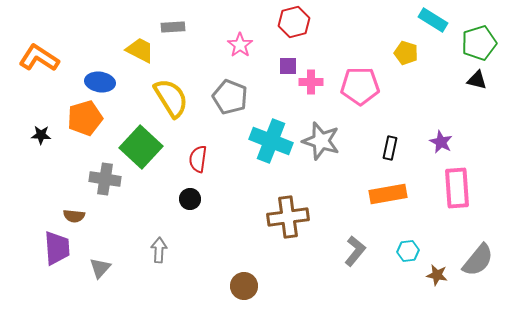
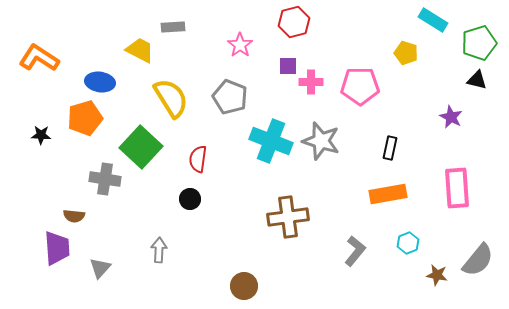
purple star: moved 10 px right, 25 px up
cyan hexagon: moved 8 px up; rotated 15 degrees counterclockwise
